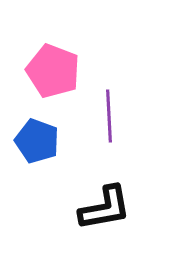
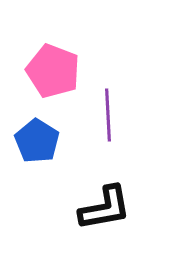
purple line: moved 1 px left, 1 px up
blue pentagon: rotated 12 degrees clockwise
